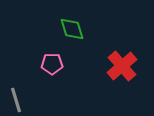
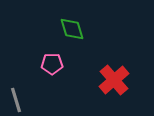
red cross: moved 8 px left, 14 px down
